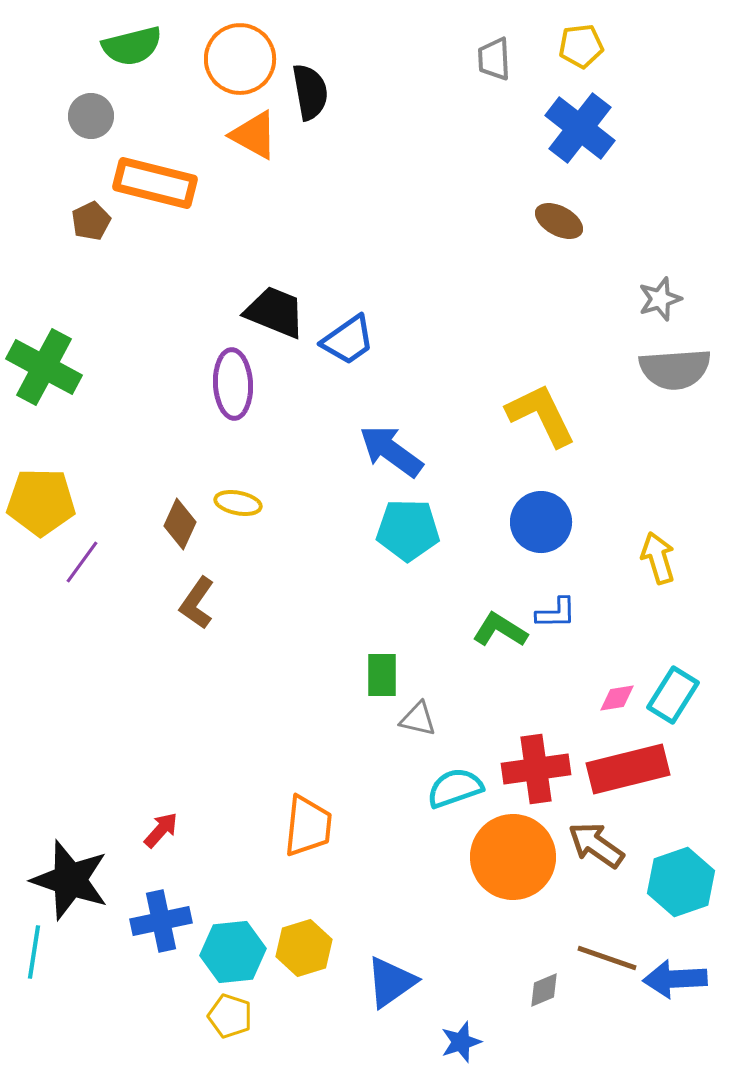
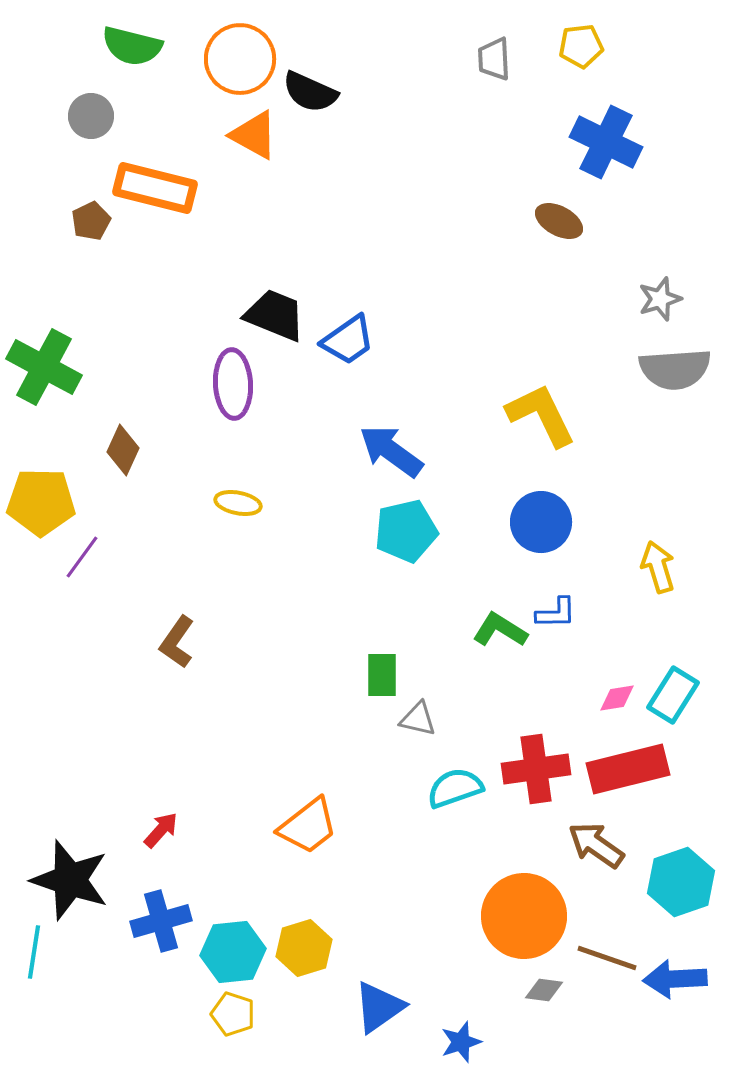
green semicircle at (132, 46): rotated 28 degrees clockwise
black semicircle at (310, 92): rotated 124 degrees clockwise
blue cross at (580, 128): moved 26 px right, 14 px down; rotated 12 degrees counterclockwise
orange rectangle at (155, 183): moved 5 px down
black trapezoid at (275, 312): moved 3 px down
brown diamond at (180, 524): moved 57 px left, 74 px up
cyan pentagon at (408, 530): moved 2 px left, 1 px down; rotated 14 degrees counterclockwise
yellow arrow at (658, 558): moved 9 px down
purple line at (82, 562): moved 5 px up
brown L-shape at (197, 603): moved 20 px left, 39 px down
orange trapezoid at (308, 826): rotated 46 degrees clockwise
orange circle at (513, 857): moved 11 px right, 59 px down
blue cross at (161, 921): rotated 4 degrees counterclockwise
blue triangle at (391, 982): moved 12 px left, 25 px down
gray diamond at (544, 990): rotated 30 degrees clockwise
yellow pentagon at (230, 1016): moved 3 px right, 2 px up
